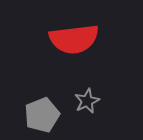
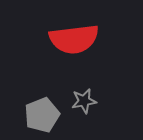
gray star: moved 3 px left; rotated 15 degrees clockwise
